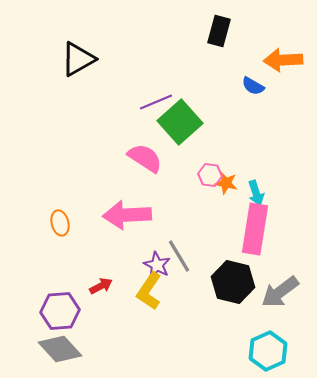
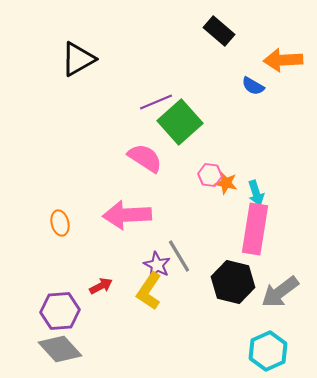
black rectangle: rotated 64 degrees counterclockwise
